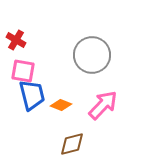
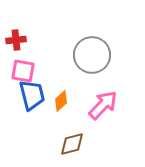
red cross: rotated 36 degrees counterclockwise
orange diamond: moved 4 px up; rotated 65 degrees counterclockwise
